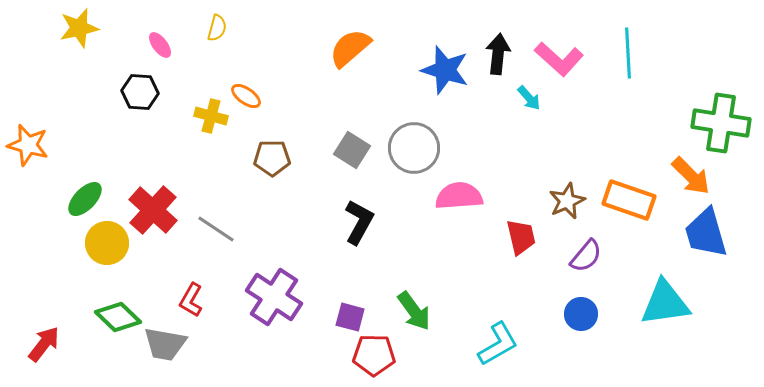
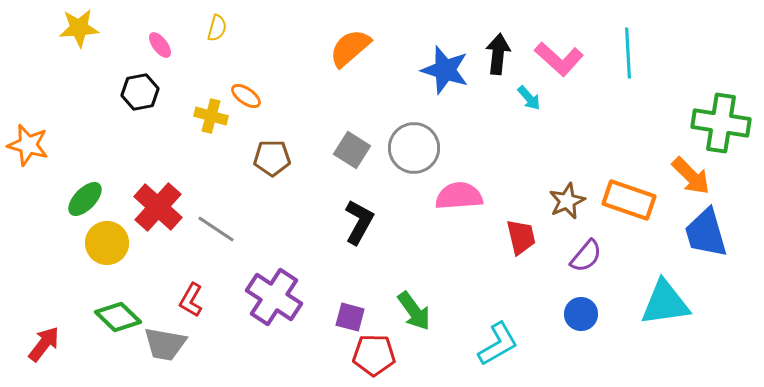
yellow star: rotated 9 degrees clockwise
black hexagon: rotated 15 degrees counterclockwise
red cross: moved 5 px right, 3 px up
